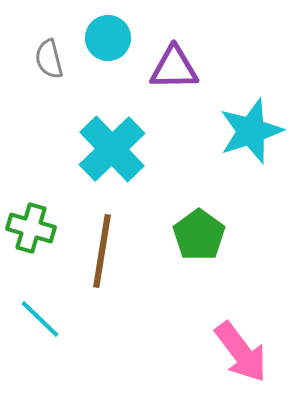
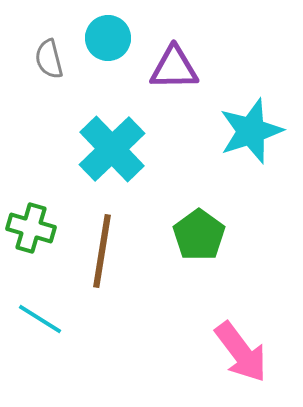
cyan line: rotated 12 degrees counterclockwise
